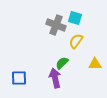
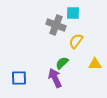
cyan square: moved 2 px left, 5 px up; rotated 16 degrees counterclockwise
purple arrow: rotated 12 degrees counterclockwise
